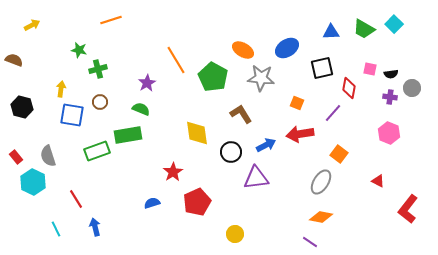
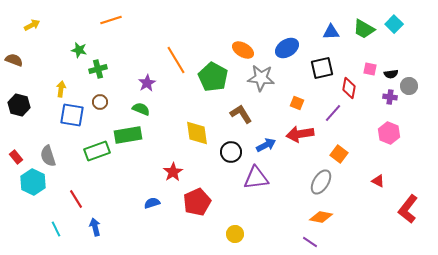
gray circle at (412, 88): moved 3 px left, 2 px up
black hexagon at (22, 107): moved 3 px left, 2 px up
